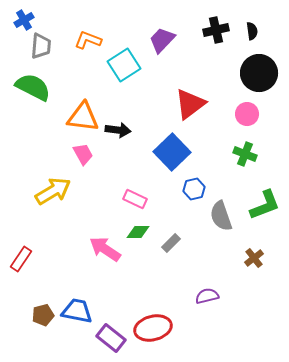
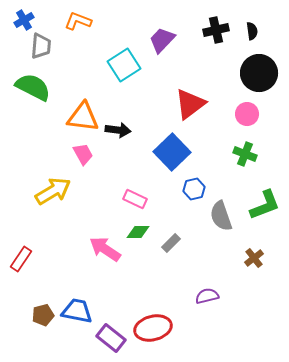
orange L-shape: moved 10 px left, 19 px up
